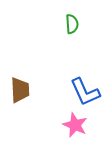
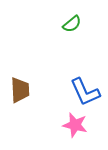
green semicircle: rotated 54 degrees clockwise
pink star: rotated 10 degrees counterclockwise
